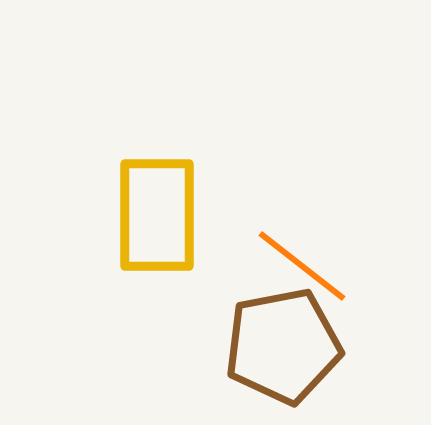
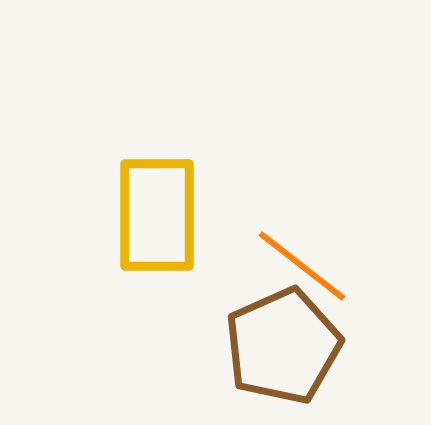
brown pentagon: rotated 13 degrees counterclockwise
